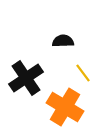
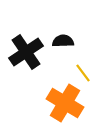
black cross: moved 26 px up
orange cross: moved 4 px up
